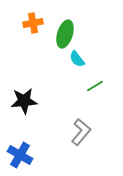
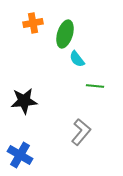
green line: rotated 36 degrees clockwise
